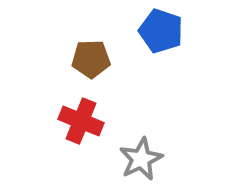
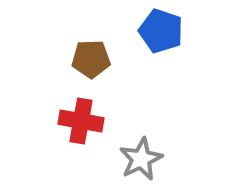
red cross: rotated 12 degrees counterclockwise
